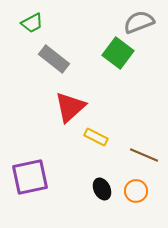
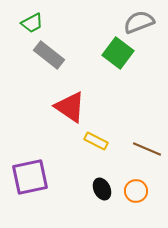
gray rectangle: moved 5 px left, 4 px up
red triangle: rotated 44 degrees counterclockwise
yellow rectangle: moved 4 px down
brown line: moved 3 px right, 6 px up
